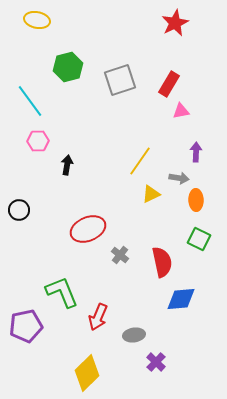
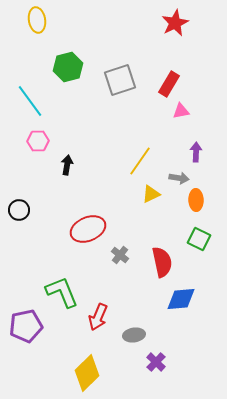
yellow ellipse: rotated 70 degrees clockwise
